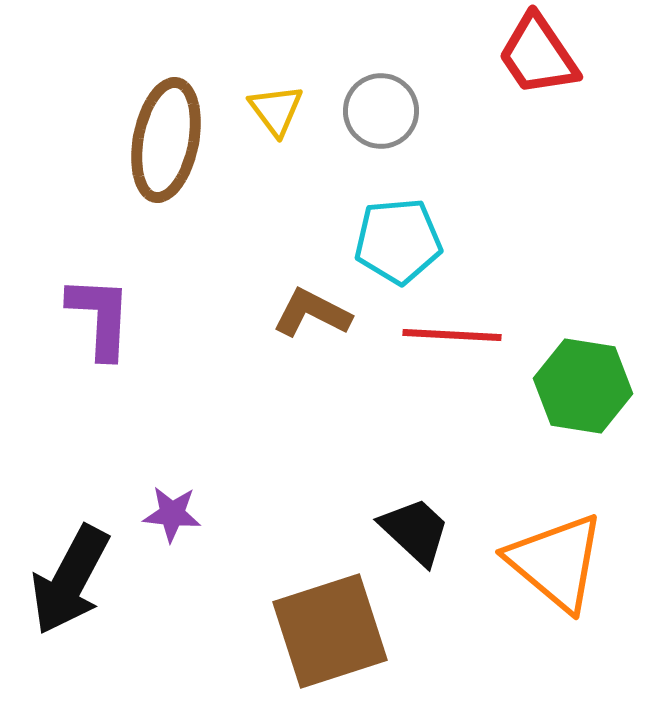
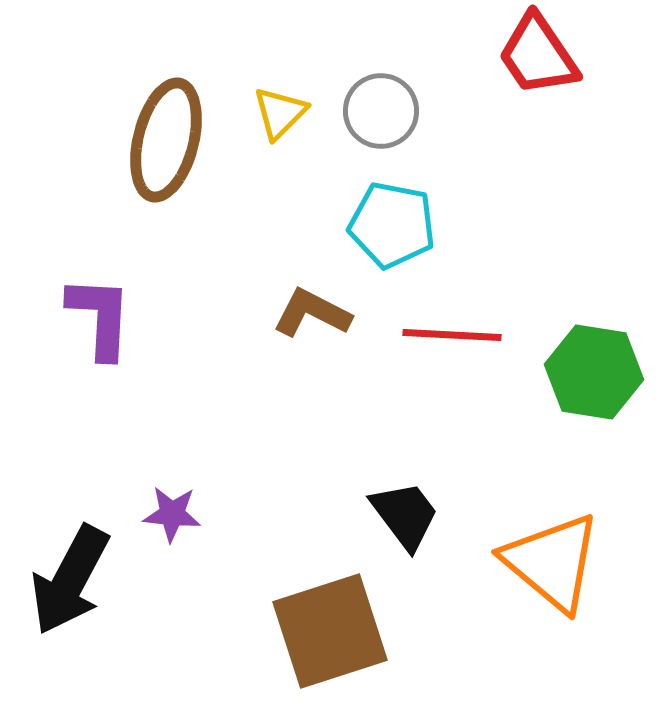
yellow triangle: moved 4 px right, 3 px down; rotated 22 degrees clockwise
brown ellipse: rotated 3 degrees clockwise
cyan pentagon: moved 6 px left, 16 px up; rotated 16 degrees clockwise
green hexagon: moved 11 px right, 14 px up
black trapezoid: moved 10 px left, 16 px up; rotated 10 degrees clockwise
orange triangle: moved 4 px left
